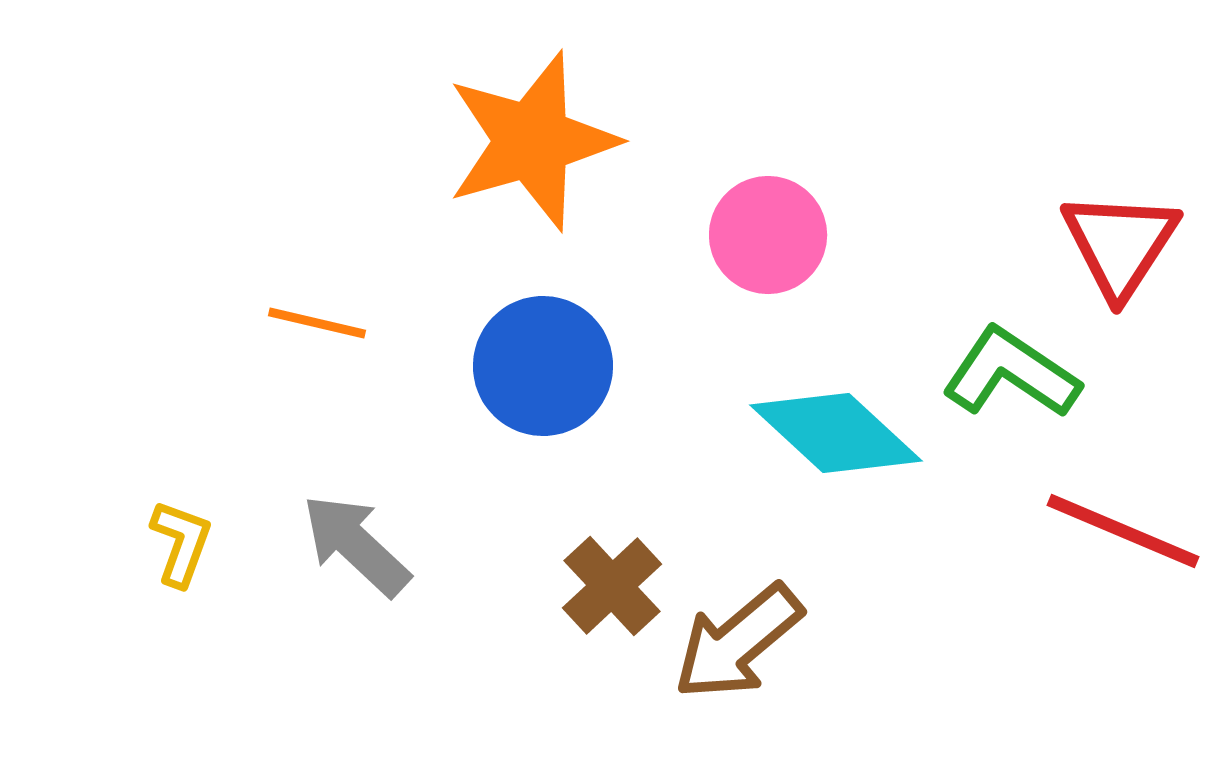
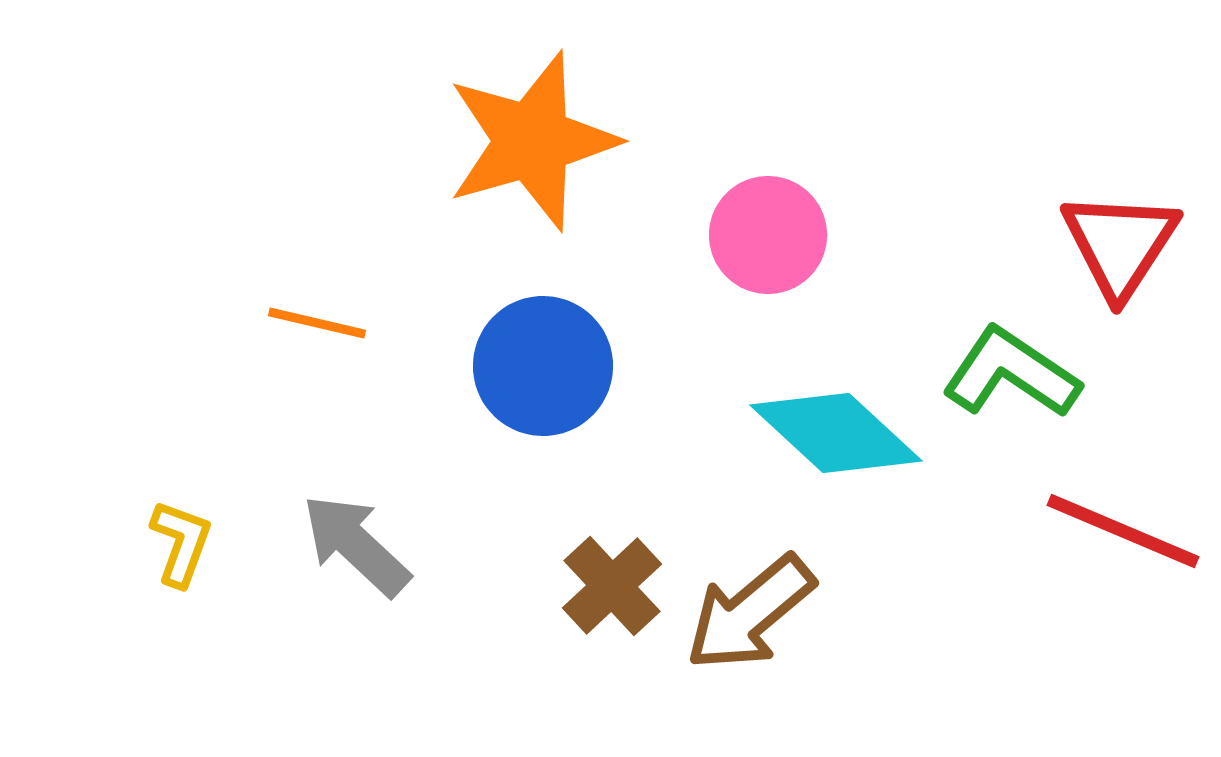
brown arrow: moved 12 px right, 29 px up
